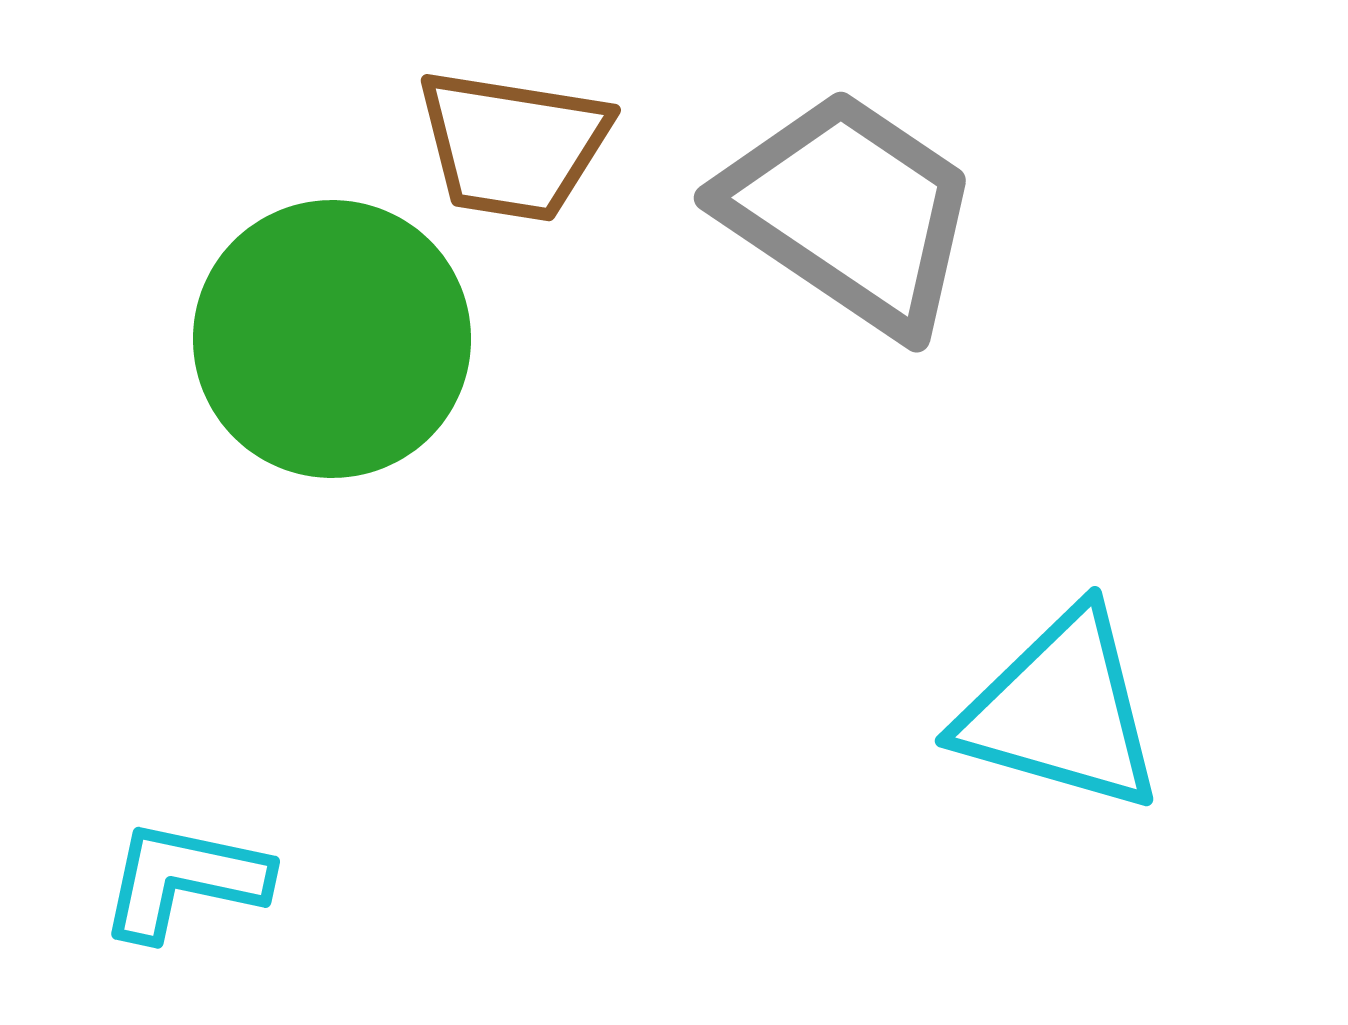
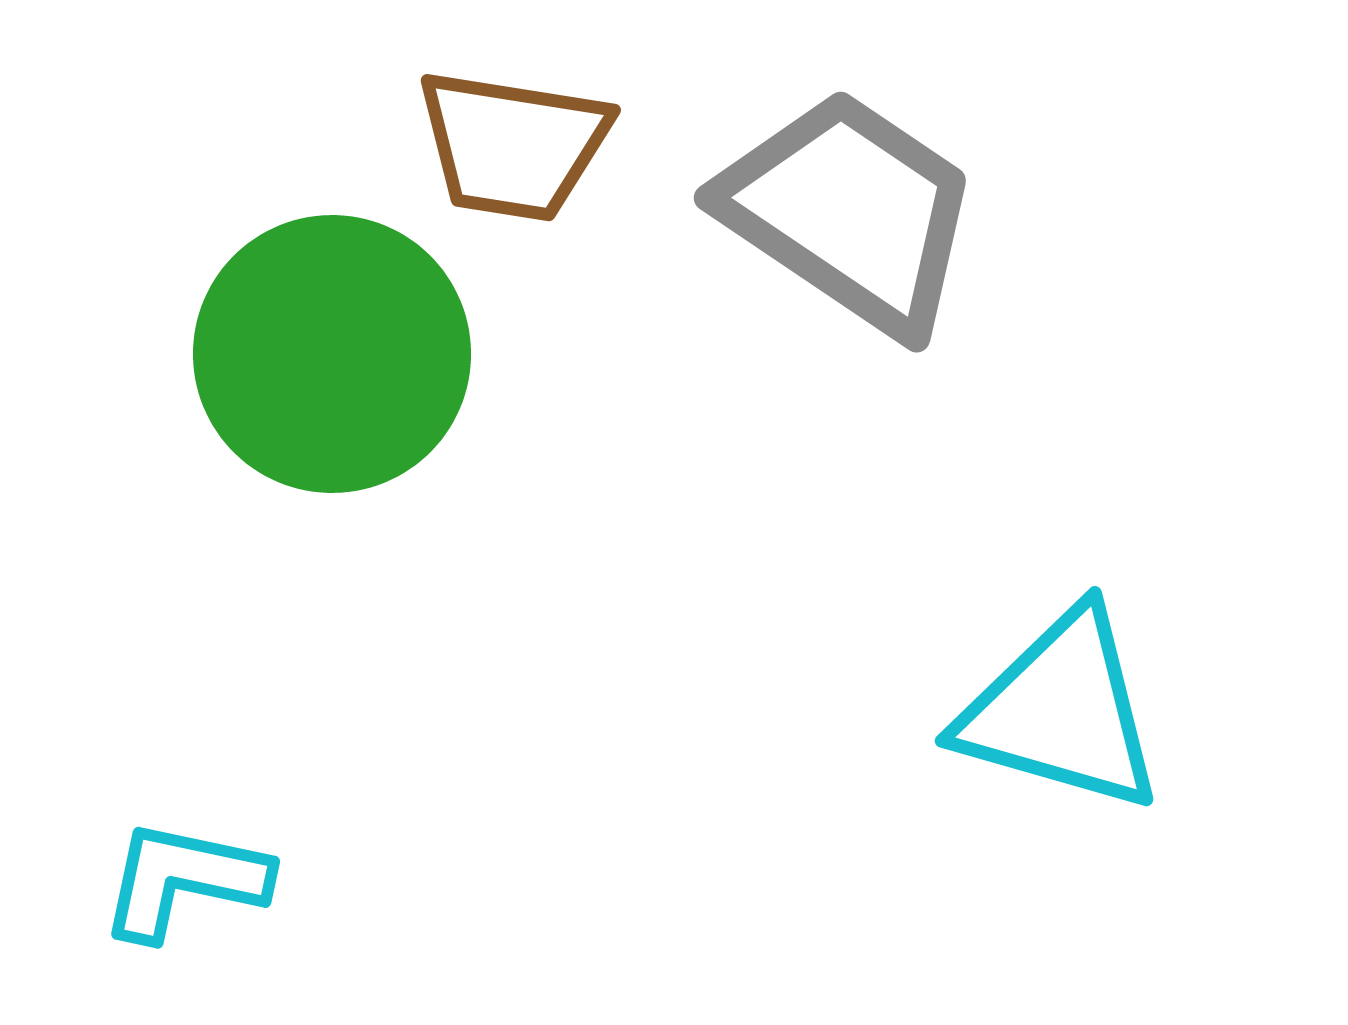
green circle: moved 15 px down
